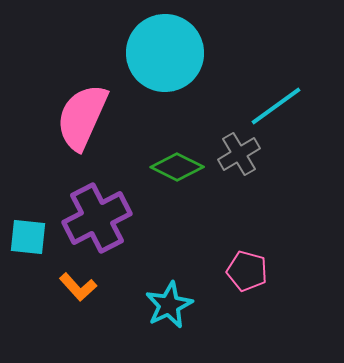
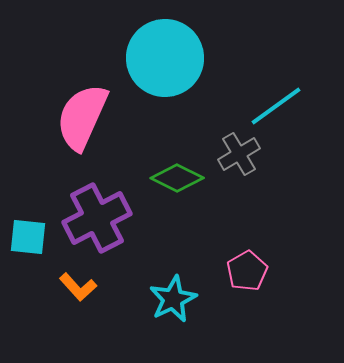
cyan circle: moved 5 px down
green diamond: moved 11 px down
pink pentagon: rotated 27 degrees clockwise
cyan star: moved 4 px right, 6 px up
